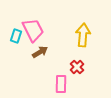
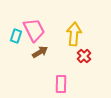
pink trapezoid: moved 1 px right
yellow arrow: moved 9 px left, 1 px up
red cross: moved 7 px right, 11 px up
